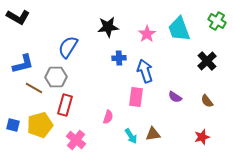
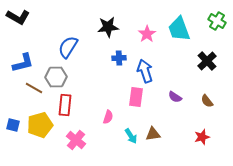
blue L-shape: moved 1 px up
red rectangle: rotated 10 degrees counterclockwise
